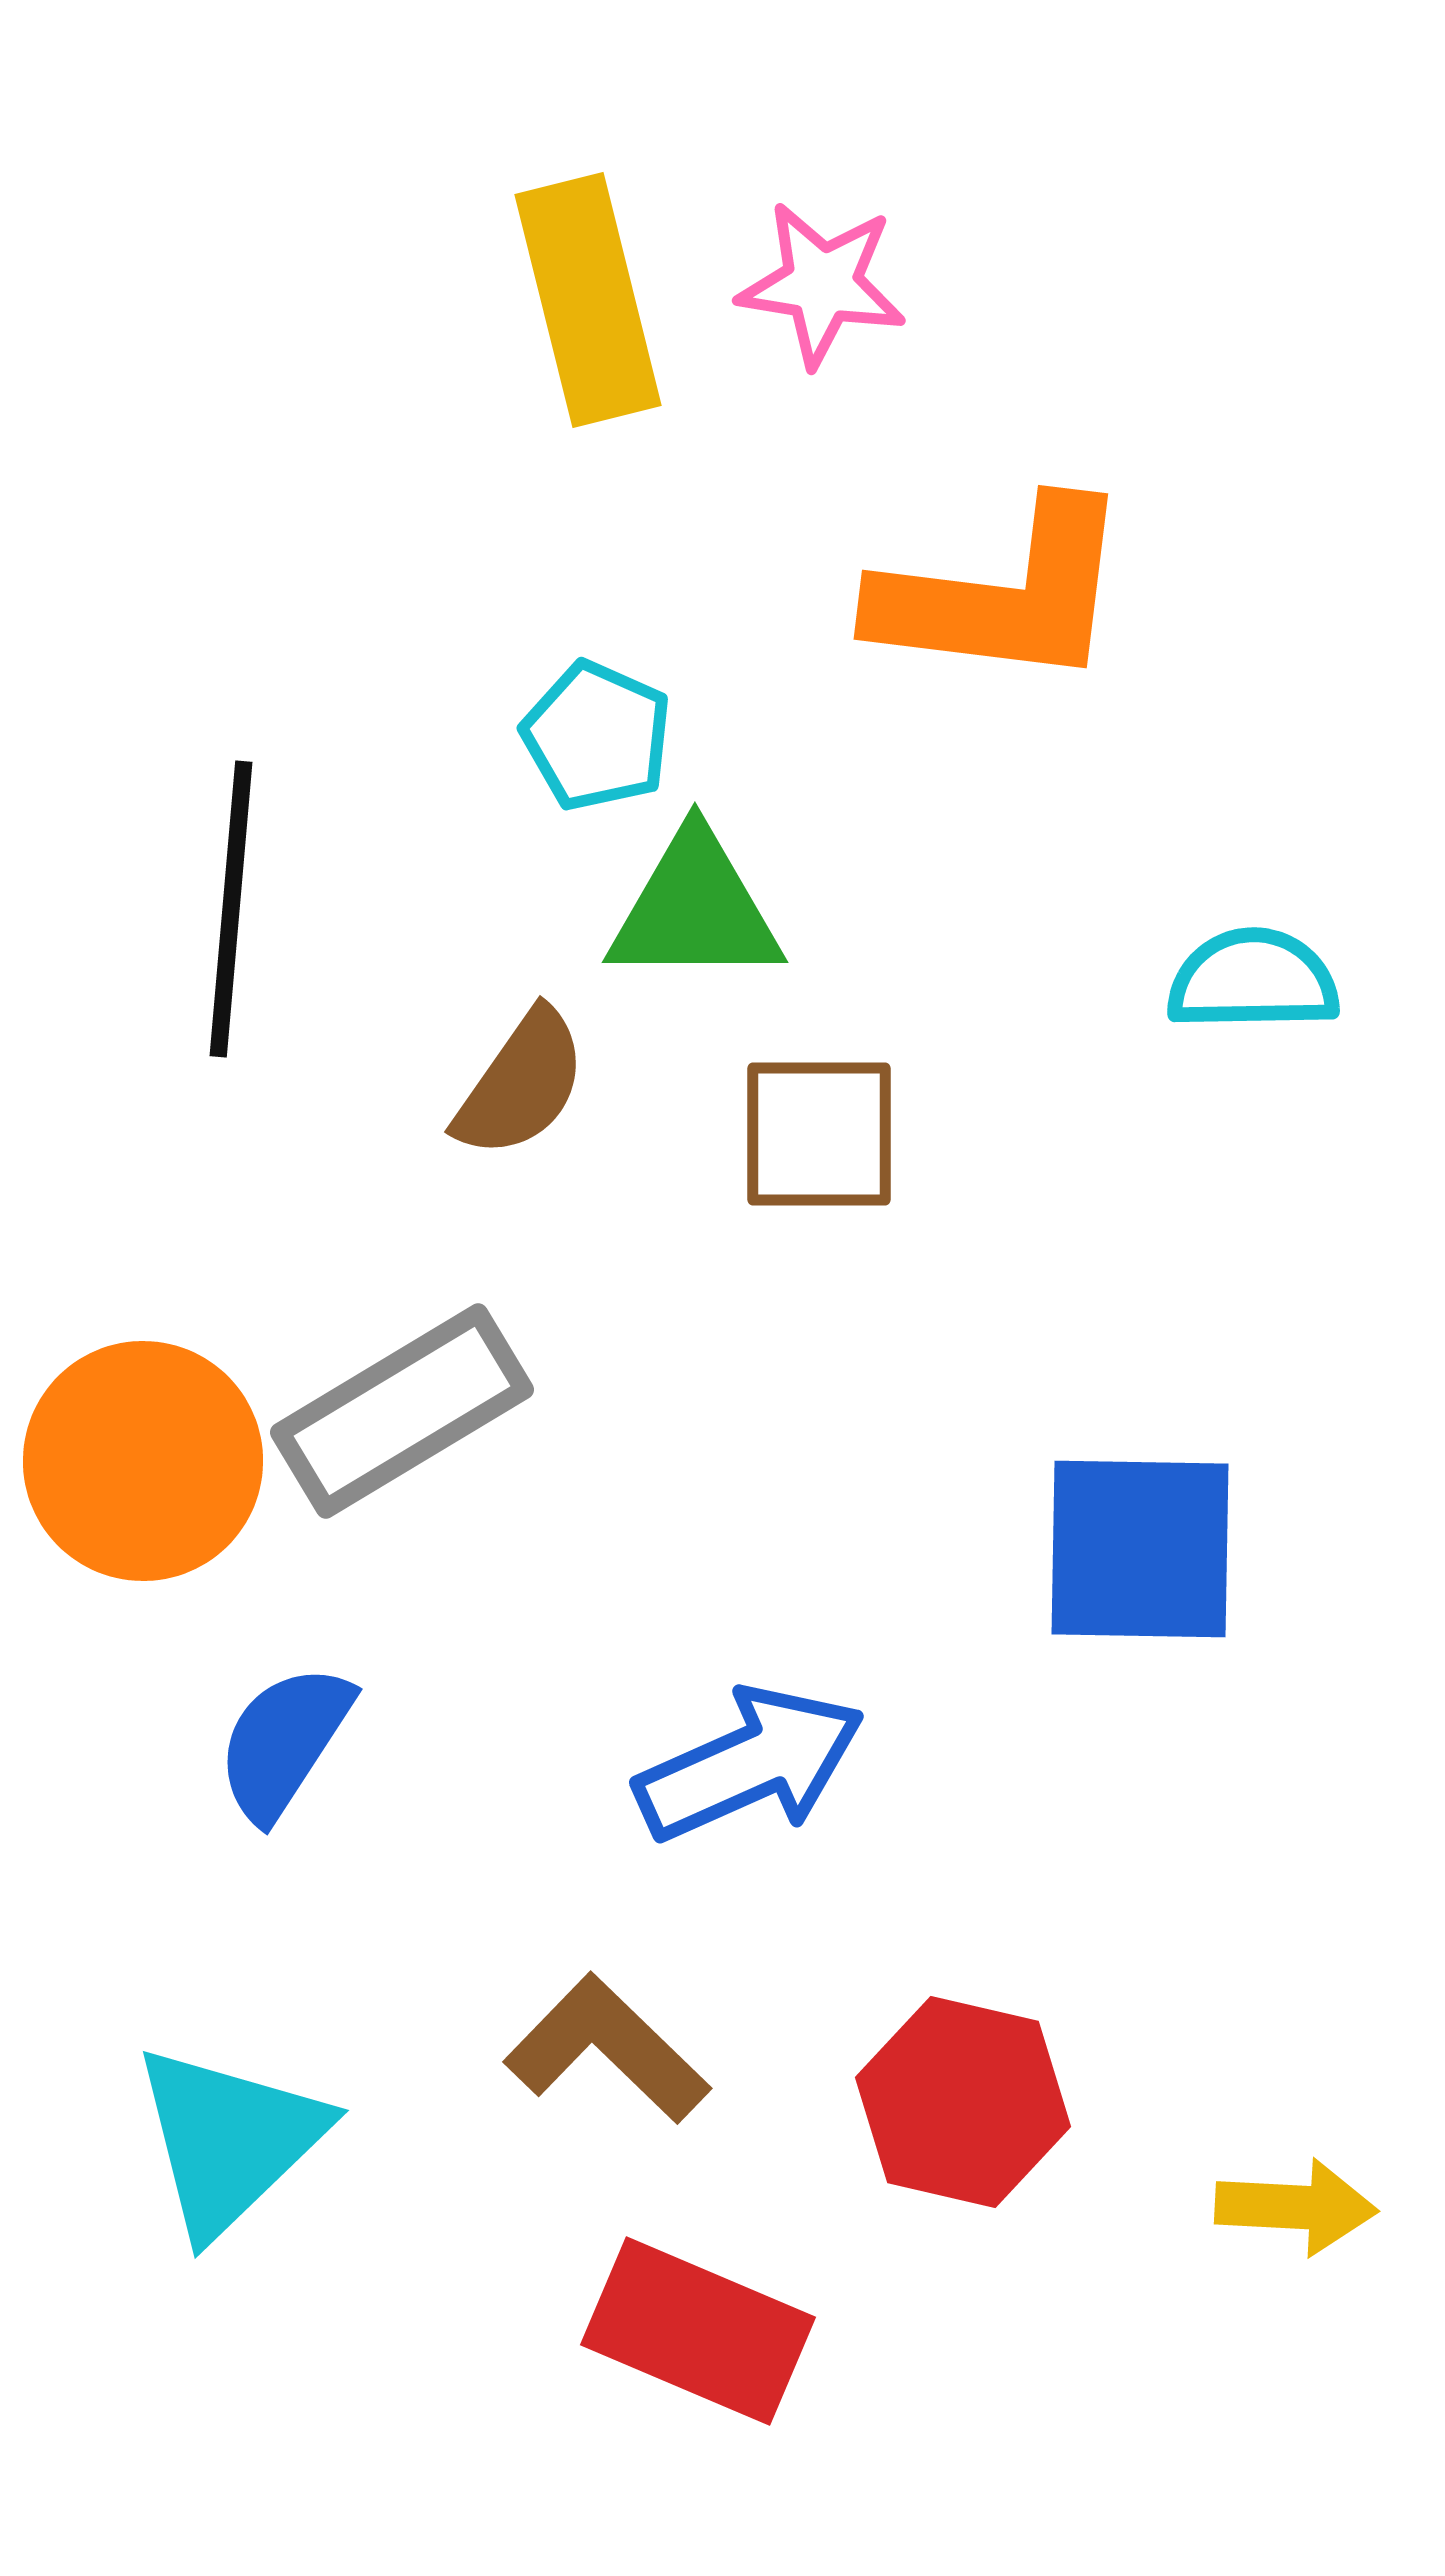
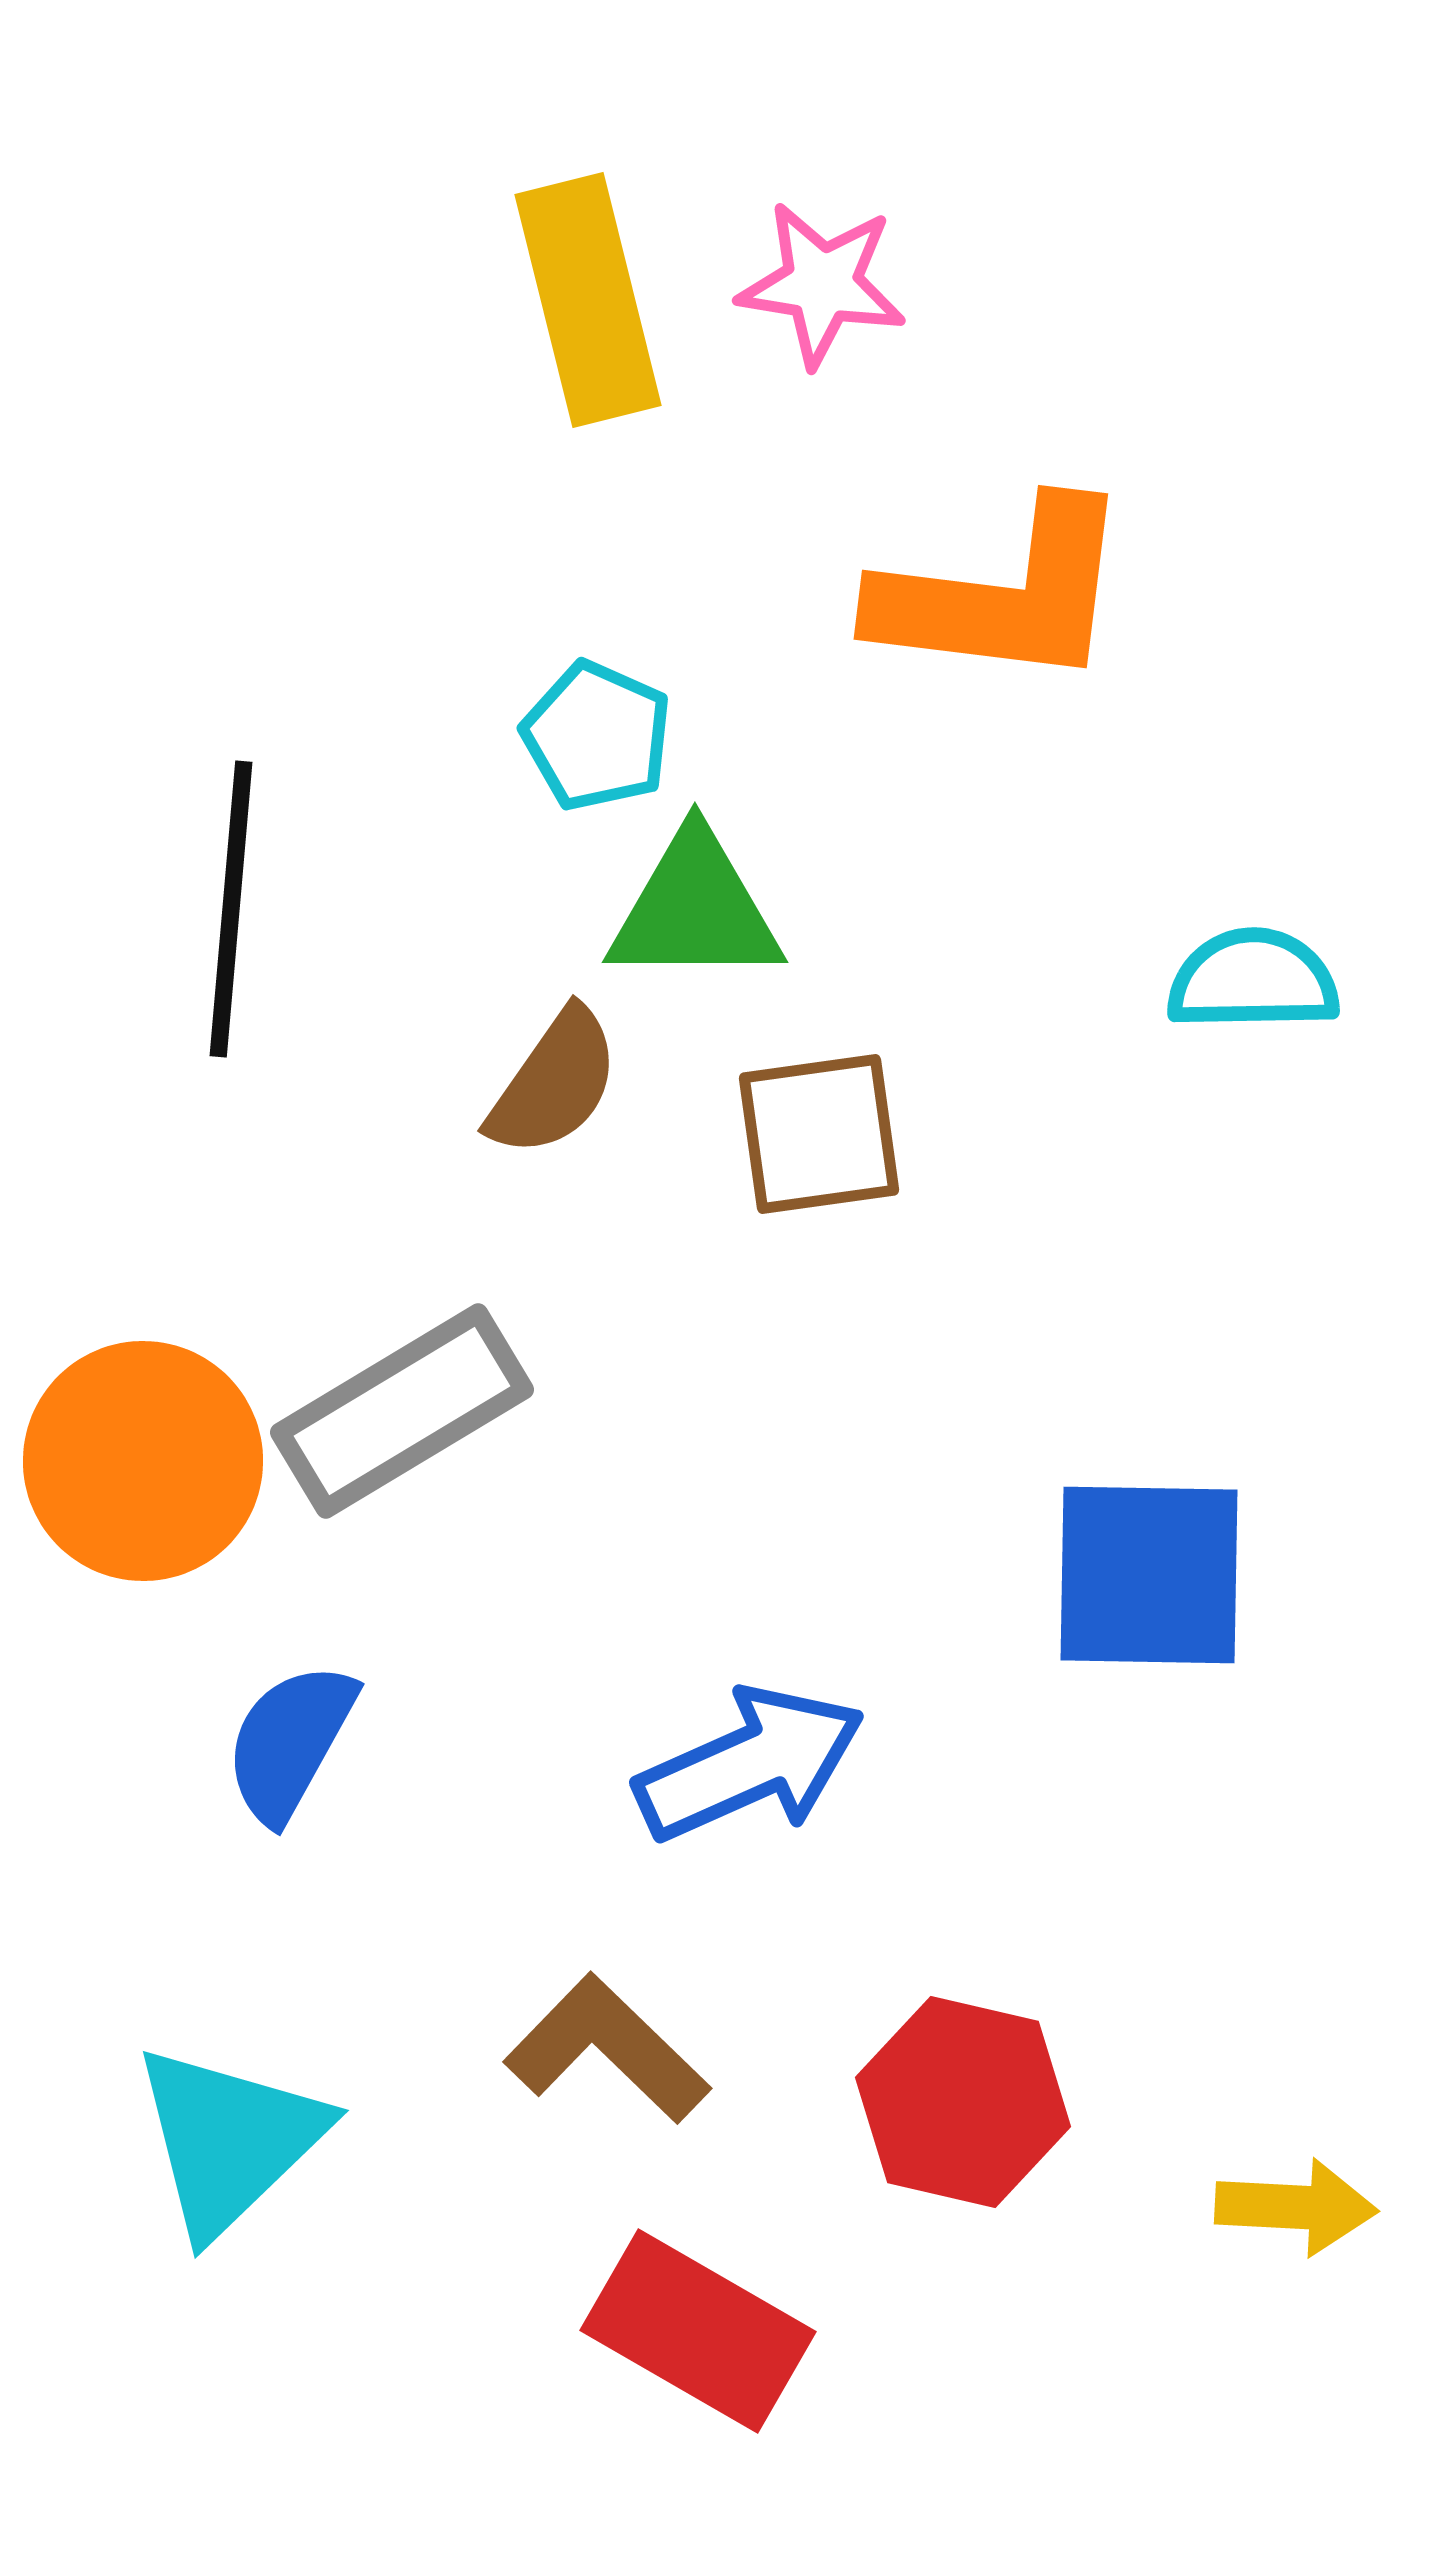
brown semicircle: moved 33 px right, 1 px up
brown square: rotated 8 degrees counterclockwise
blue square: moved 9 px right, 26 px down
blue semicircle: moved 6 px right; rotated 4 degrees counterclockwise
red rectangle: rotated 7 degrees clockwise
